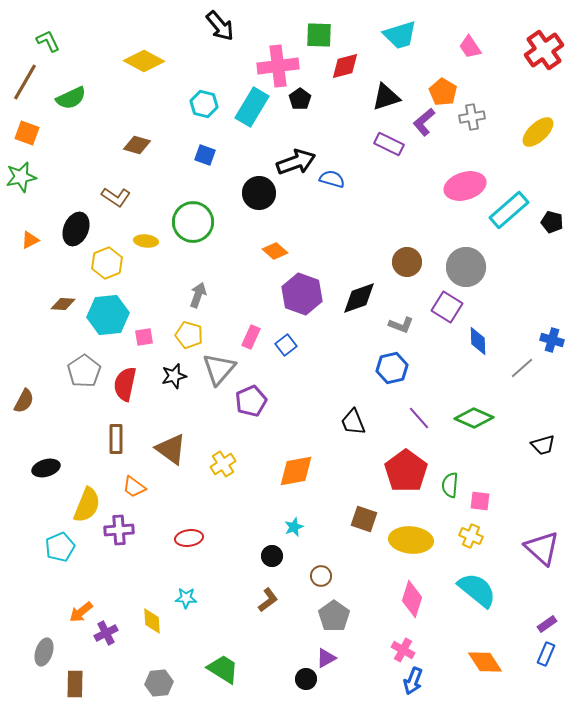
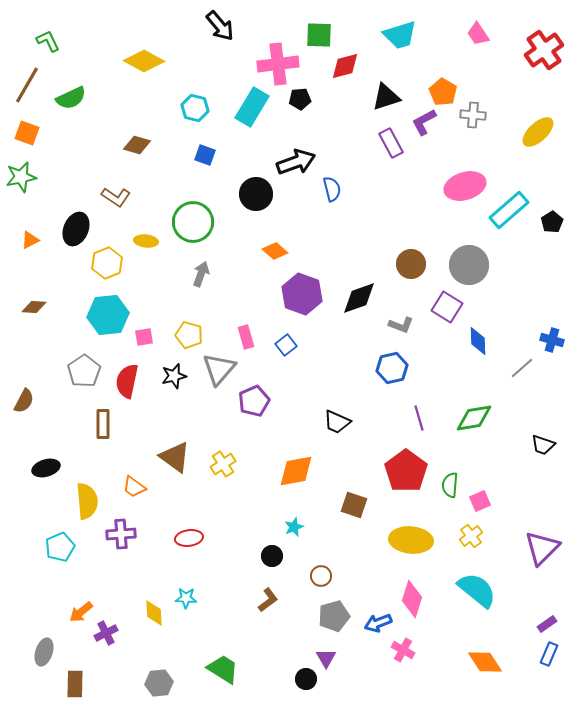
pink trapezoid at (470, 47): moved 8 px right, 13 px up
pink cross at (278, 66): moved 2 px up
brown line at (25, 82): moved 2 px right, 3 px down
black pentagon at (300, 99): rotated 30 degrees clockwise
cyan hexagon at (204, 104): moved 9 px left, 4 px down
gray cross at (472, 117): moved 1 px right, 2 px up; rotated 15 degrees clockwise
purple L-shape at (424, 122): rotated 12 degrees clockwise
purple rectangle at (389, 144): moved 2 px right, 1 px up; rotated 36 degrees clockwise
blue semicircle at (332, 179): moved 10 px down; rotated 60 degrees clockwise
black circle at (259, 193): moved 3 px left, 1 px down
black pentagon at (552, 222): rotated 25 degrees clockwise
brown circle at (407, 262): moved 4 px right, 2 px down
gray circle at (466, 267): moved 3 px right, 2 px up
gray arrow at (198, 295): moved 3 px right, 21 px up
brown diamond at (63, 304): moved 29 px left, 3 px down
pink rectangle at (251, 337): moved 5 px left; rotated 40 degrees counterclockwise
red semicircle at (125, 384): moved 2 px right, 3 px up
purple pentagon at (251, 401): moved 3 px right
purple line at (419, 418): rotated 25 degrees clockwise
green diamond at (474, 418): rotated 33 degrees counterclockwise
black trapezoid at (353, 422): moved 16 px left; rotated 44 degrees counterclockwise
brown rectangle at (116, 439): moved 13 px left, 15 px up
black trapezoid at (543, 445): rotated 35 degrees clockwise
brown triangle at (171, 449): moved 4 px right, 8 px down
pink square at (480, 501): rotated 30 degrees counterclockwise
yellow semicircle at (87, 505): moved 4 px up; rotated 27 degrees counterclockwise
brown square at (364, 519): moved 10 px left, 14 px up
purple cross at (119, 530): moved 2 px right, 4 px down
yellow cross at (471, 536): rotated 30 degrees clockwise
purple triangle at (542, 548): rotated 33 degrees clockwise
gray pentagon at (334, 616): rotated 20 degrees clockwise
yellow diamond at (152, 621): moved 2 px right, 8 px up
blue rectangle at (546, 654): moved 3 px right
purple triangle at (326, 658): rotated 30 degrees counterclockwise
blue arrow at (413, 681): moved 35 px left, 58 px up; rotated 48 degrees clockwise
